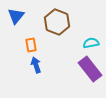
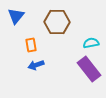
brown hexagon: rotated 20 degrees counterclockwise
blue arrow: rotated 91 degrees counterclockwise
purple rectangle: moved 1 px left
